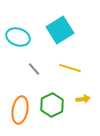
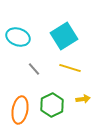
cyan square: moved 4 px right, 6 px down
